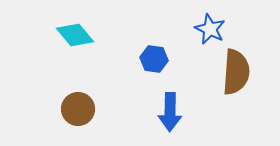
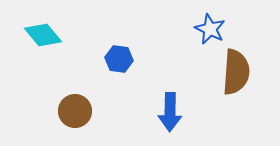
cyan diamond: moved 32 px left
blue hexagon: moved 35 px left
brown circle: moved 3 px left, 2 px down
